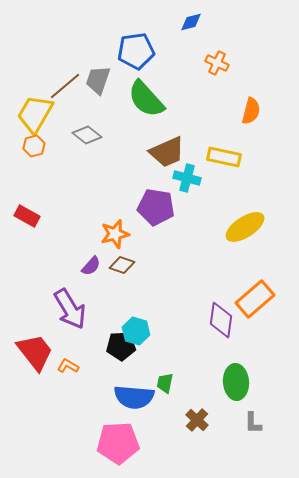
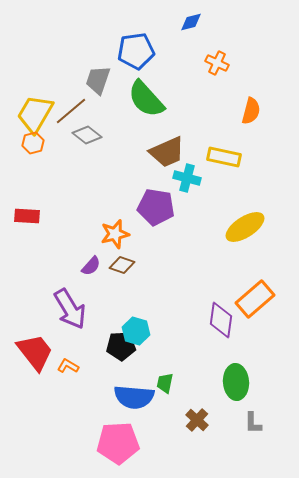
brown line: moved 6 px right, 25 px down
orange hexagon: moved 1 px left, 3 px up
red rectangle: rotated 25 degrees counterclockwise
